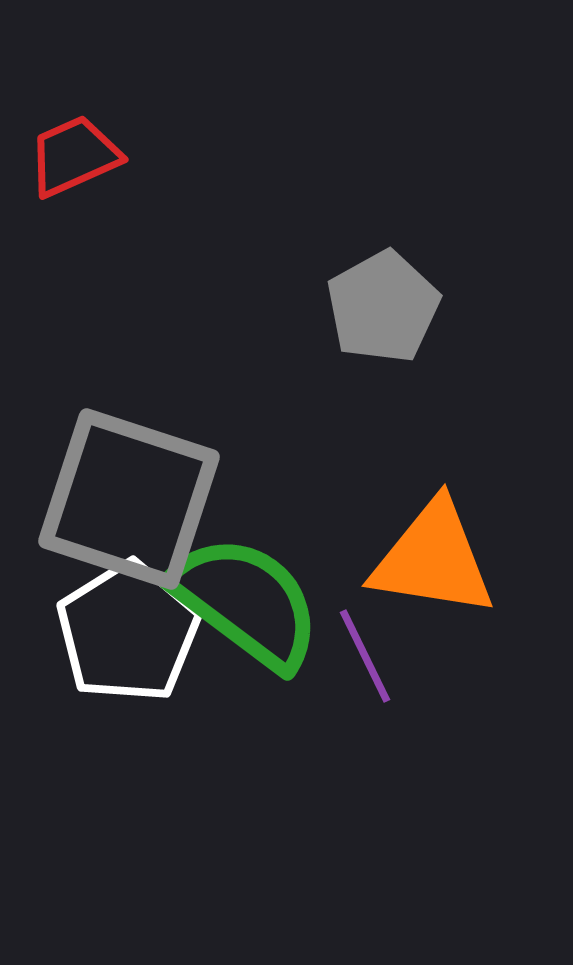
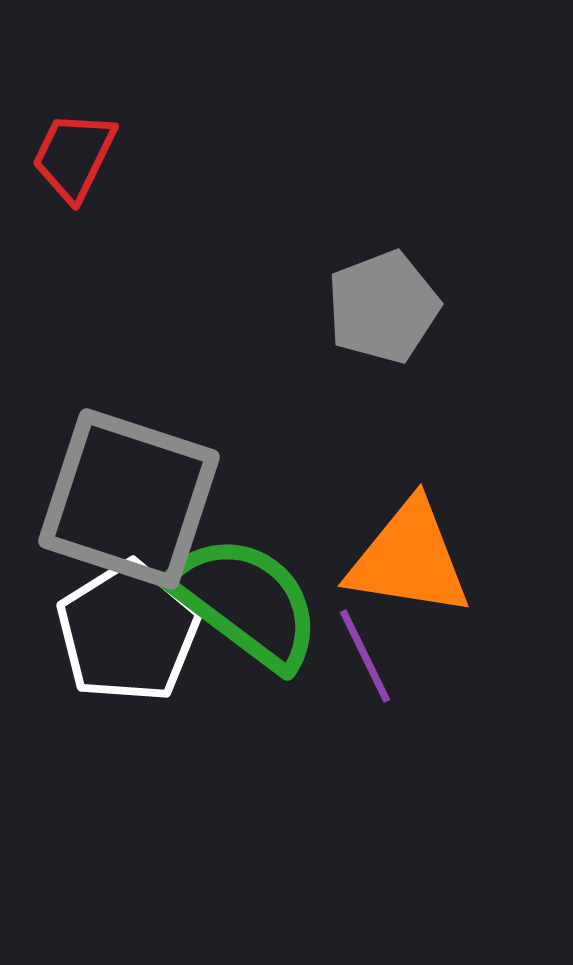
red trapezoid: rotated 40 degrees counterclockwise
gray pentagon: rotated 8 degrees clockwise
orange triangle: moved 24 px left
